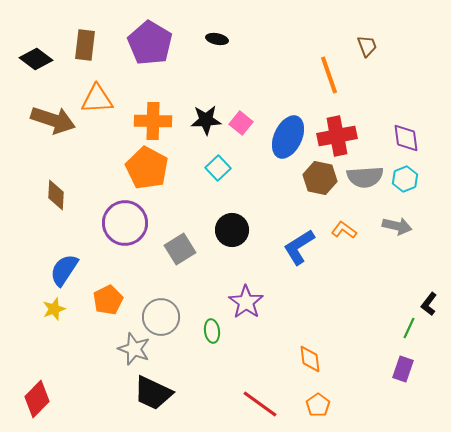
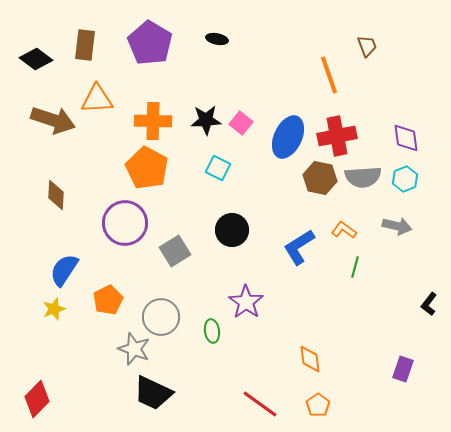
cyan square at (218, 168): rotated 20 degrees counterclockwise
gray semicircle at (365, 177): moved 2 px left
gray square at (180, 249): moved 5 px left, 2 px down
green line at (409, 328): moved 54 px left, 61 px up; rotated 10 degrees counterclockwise
